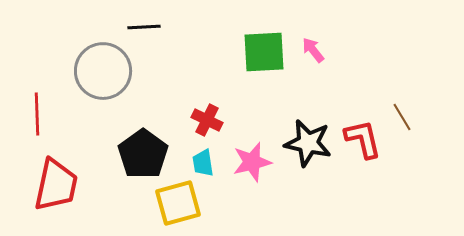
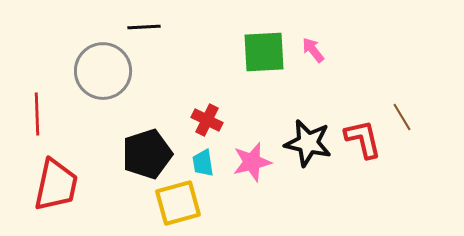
black pentagon: moved 4 px right; rotated 18 degrees clockwise
